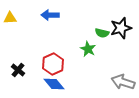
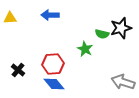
green semicircle: moved 1 px down
green star: moved 3 px left
red hexagon: rotated 20 degrees clockwise
